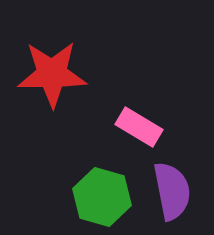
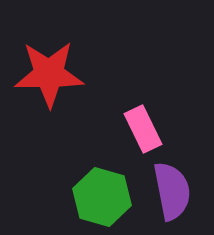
red star: moved 3 px left
pink rectangle: moved 4 px right, 2 px down; rotated 33 degrees clockwise
